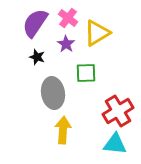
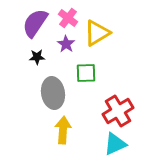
black star: rotated 21 degrees counterclockwise
cyan triangle: rotated 30 degrees counterclockwise
